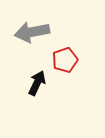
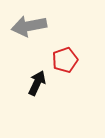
gray arrow: moved 3 px left, 6 px up
